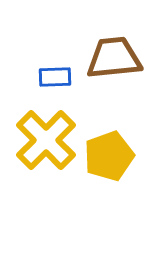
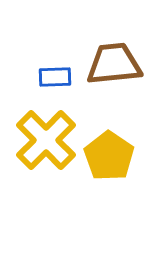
brown trapezoid: moved 6 px down
yellow pentagon: rotated 18 degrees counterclockwise
